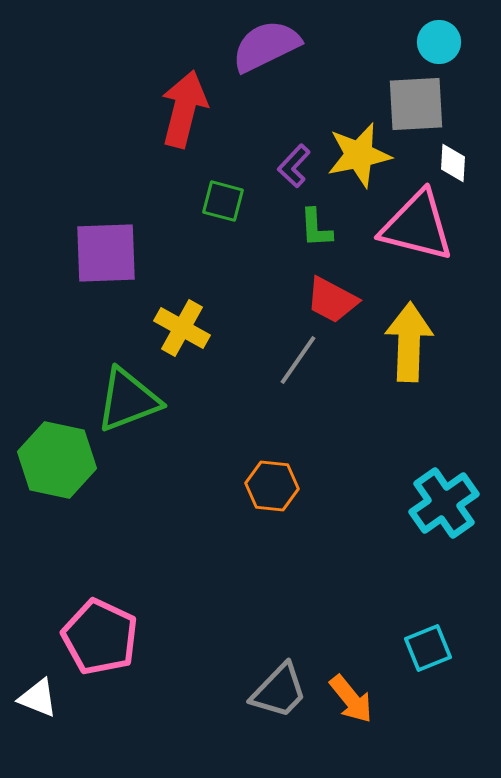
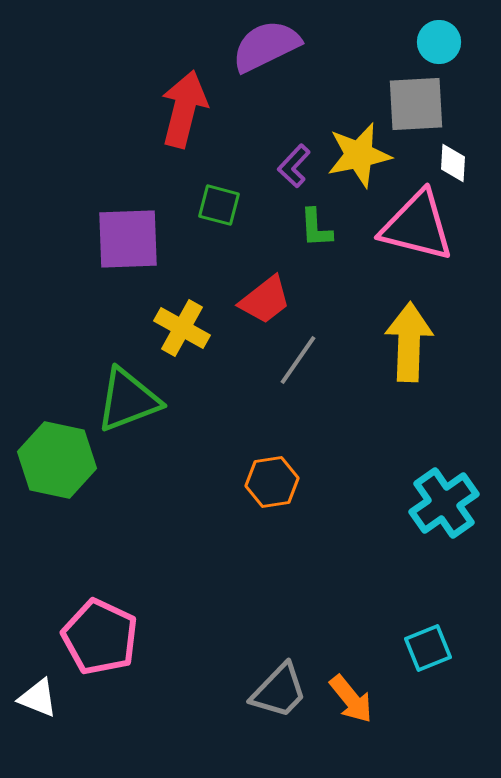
green square: moved 4 px left, 4 px down
purple square: moved 22 px right, 14 px up
red trapezoid: moved 67 px left; rotated 66 degrees counterclockwise
orange hexagon: moved 4 px up; rotated 15 degrees counterclockwise
